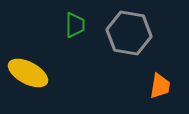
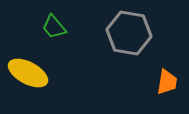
green trapezoid: moved 21 px left, 2 px down; rotated 140 degrees clockwise
orange trapezoid: moved 7 px right, 4 px up
